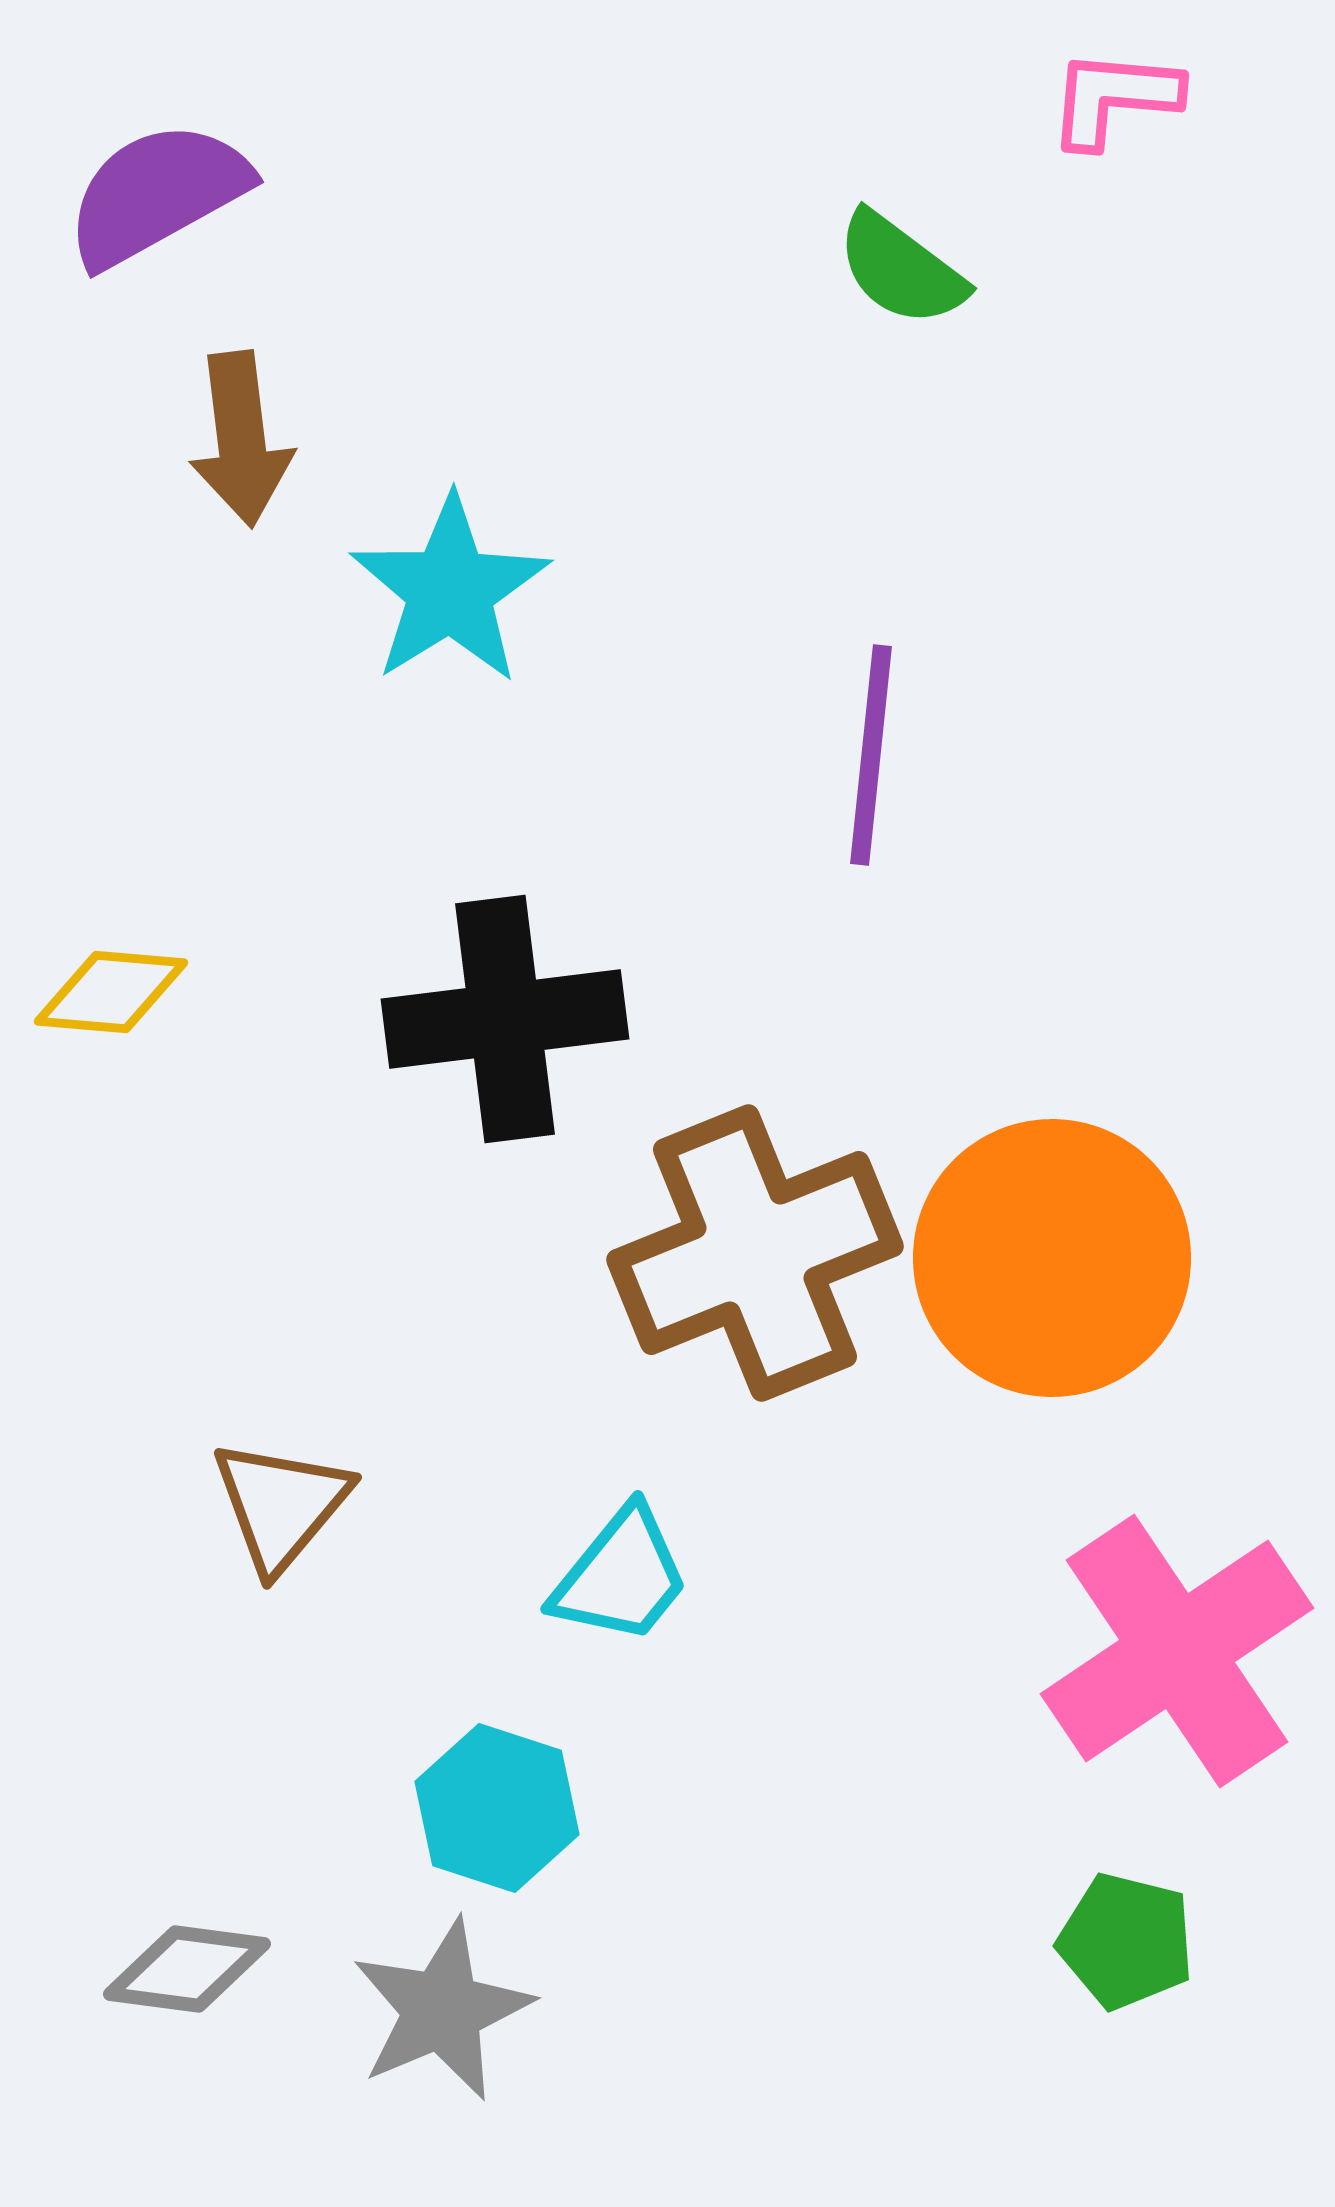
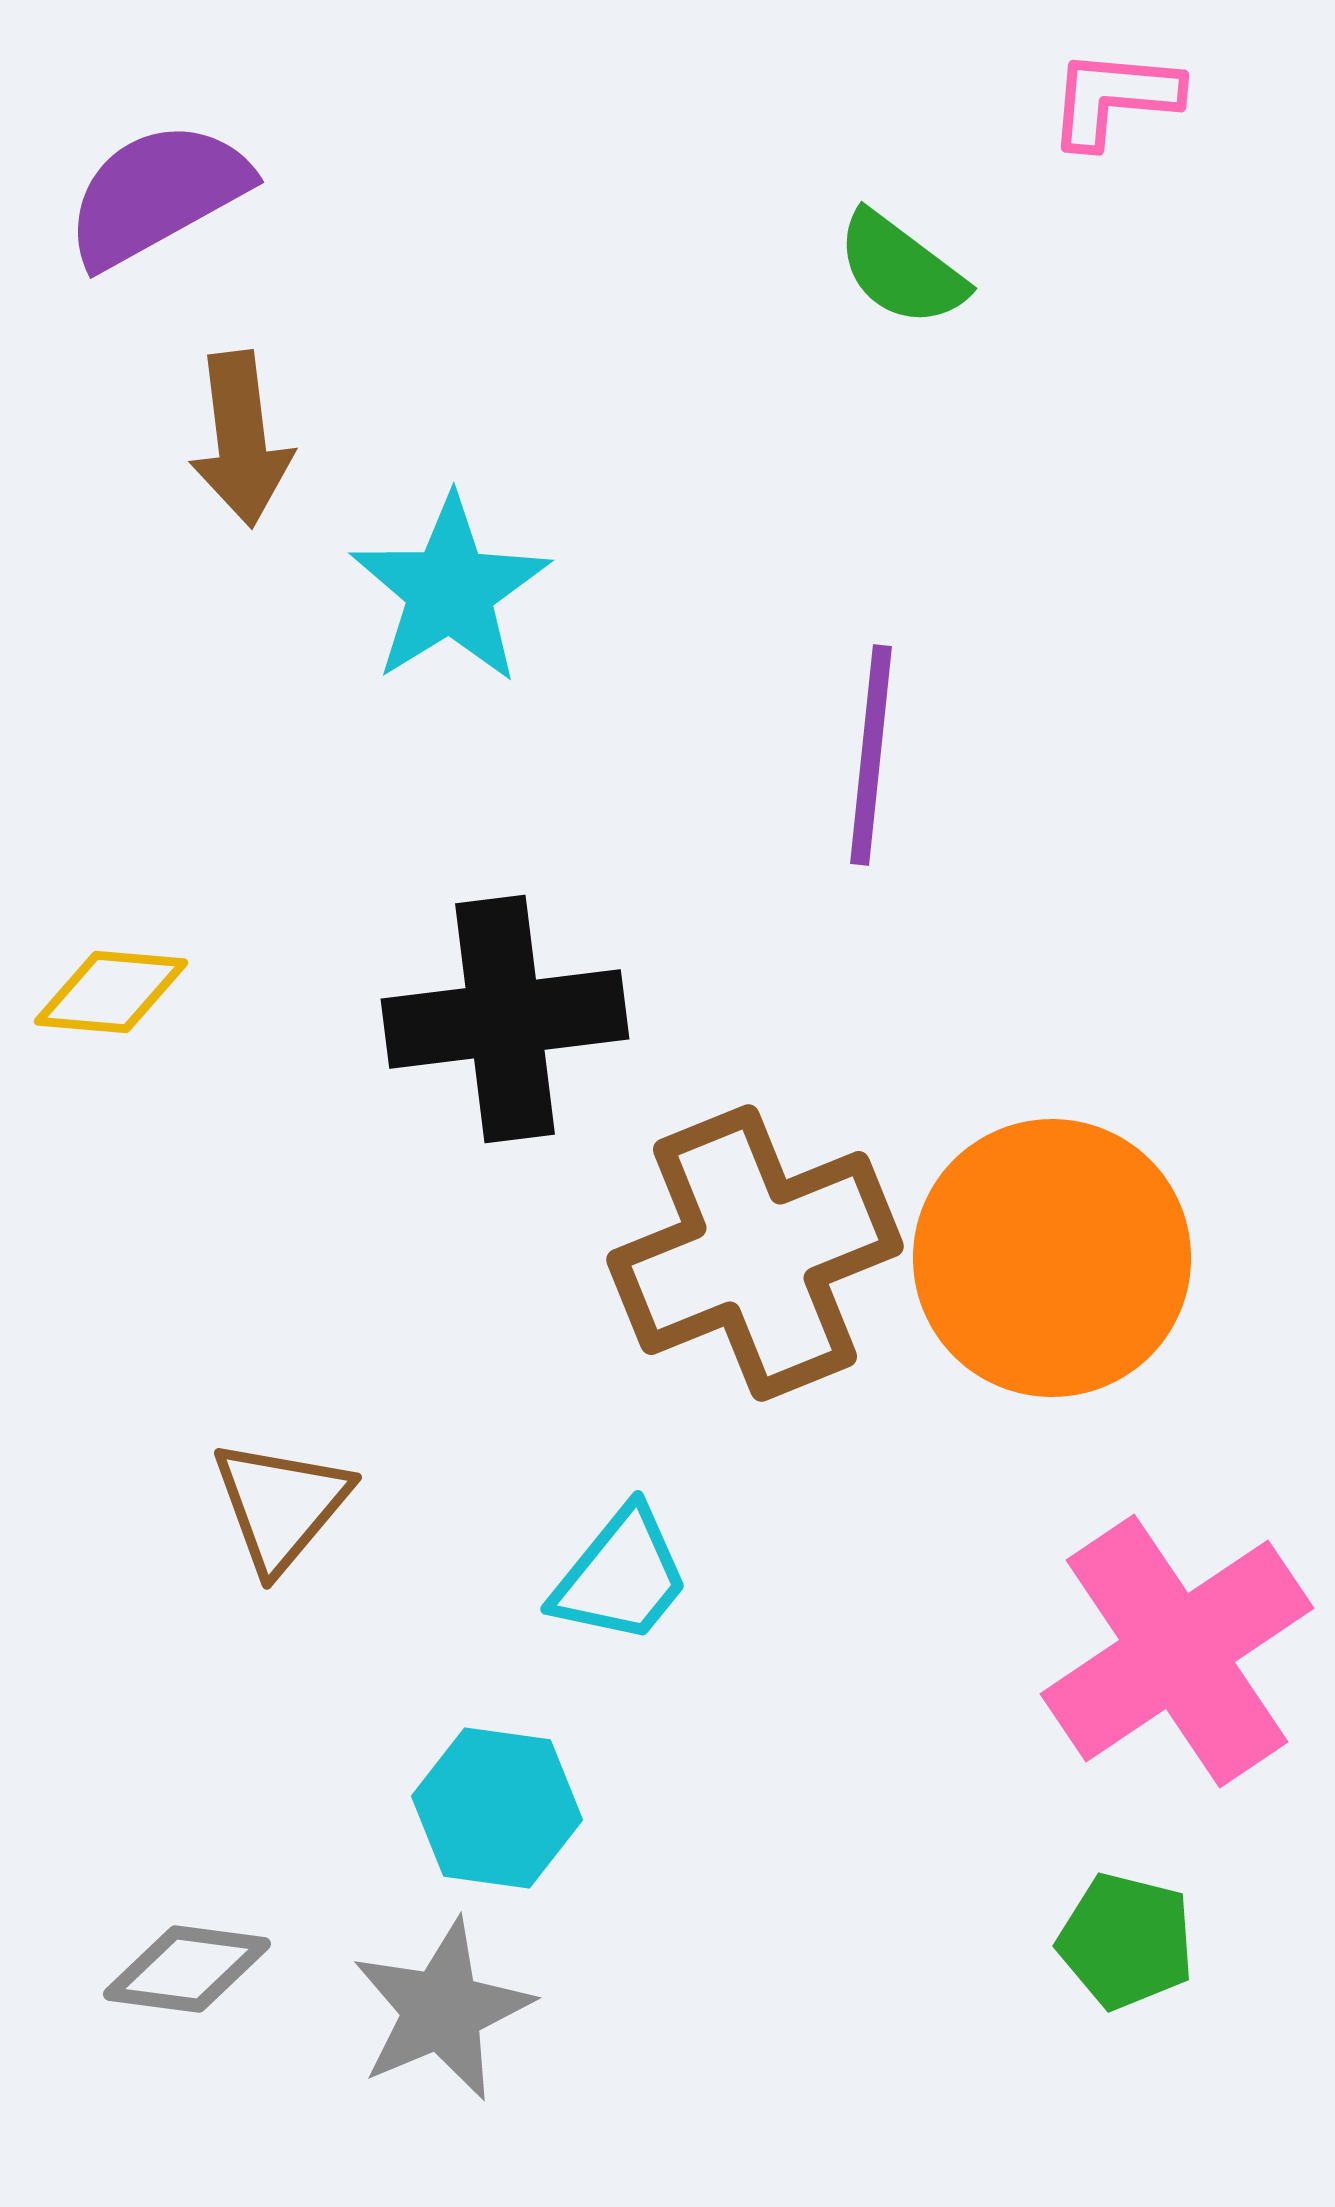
cyan hexagon: rotated 10 degrees counterclockwise
